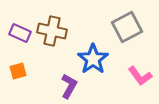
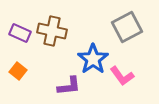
orange square: rotated 36 degrees counterclockwise
pink L-shape: moved 18 px left
purple L-shape: rotated 55 degrees clockwise
